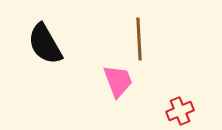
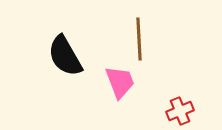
black semicircle: moved 20 px right, 12 px down
pink trapezoid: moved 2 px right, 1 px down
